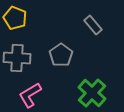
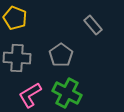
green cross: moved 25 px left; rotated 16 degrees counterclockwise
